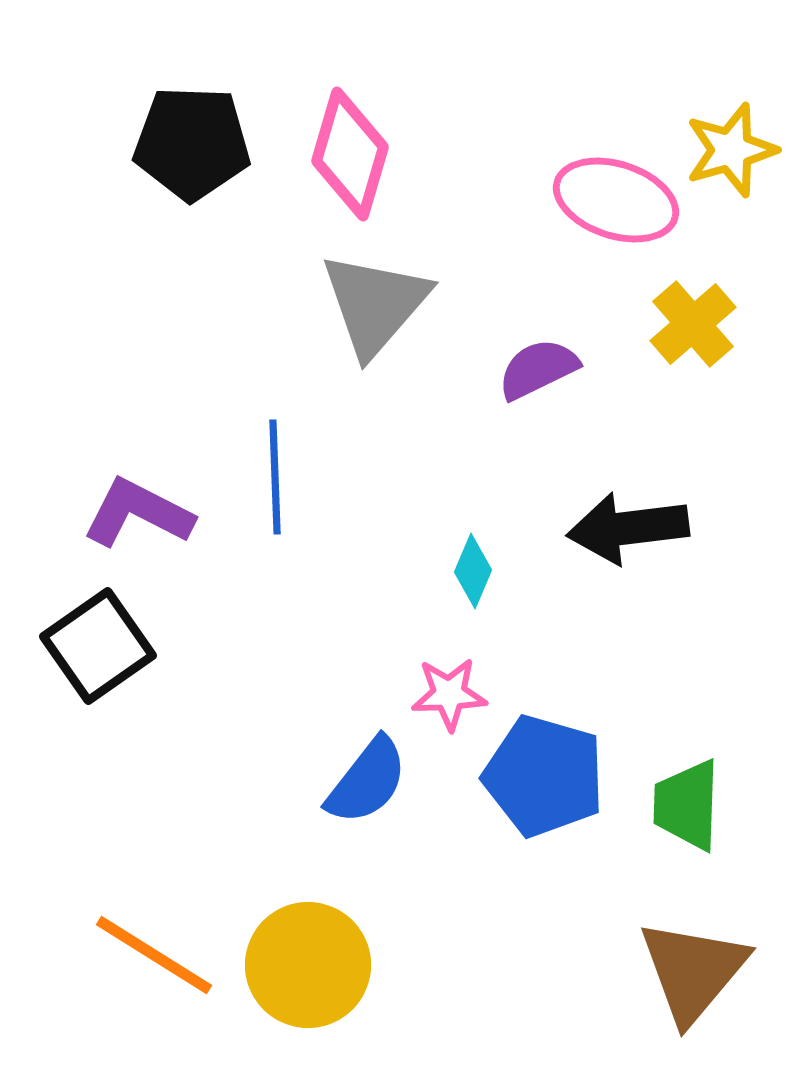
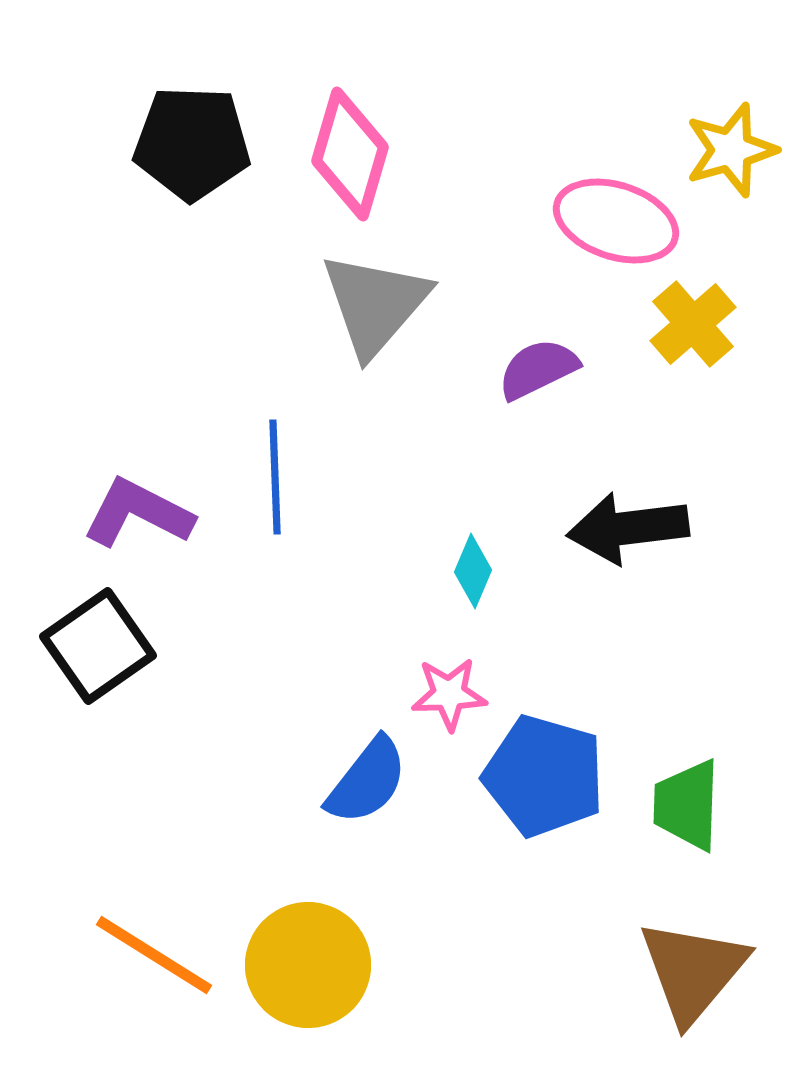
pink ellipse: moved 21 px down
